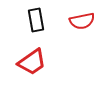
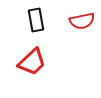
red trapezoid: rotated 8 degrees counterclockwise
